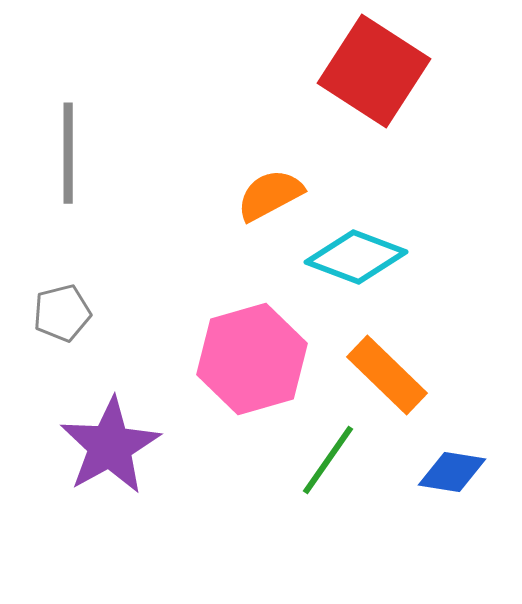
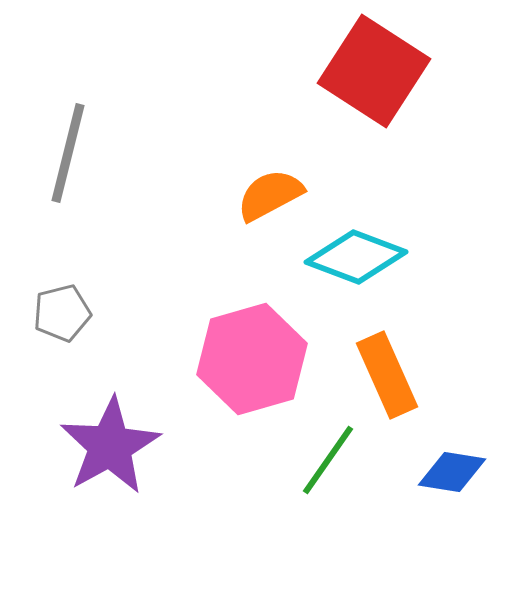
gray line: rotated 14 degrees clockwise
orange rectangle: rotated 22 degrees clockwise
